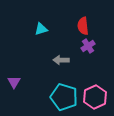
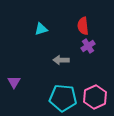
cyan pentagon: moved 1 px left, 1 px down; rotated 12 degrees counterclockwise
